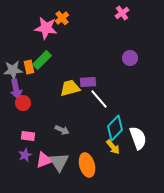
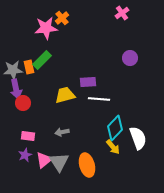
pink star: rotated 15 degrees counterclockwise
yellow trapezoid: moved 5 px left, 7 px down
white line: rotated 45 degrees counterclockwise
gray arrow: moved 2 px down; rotated 144 degrees clockwise
pink triangle: rotated 18 degrees counterclockwise
